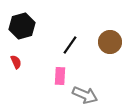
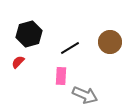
black hexagon: moved 7 px right, 8 px down
black line: moved 3 px down; rotated 24 degrees clockwise
red semicircle: moved 2 px right; rotated 112 degrees counterclockwise
pink rectangle: moved 1 px right
